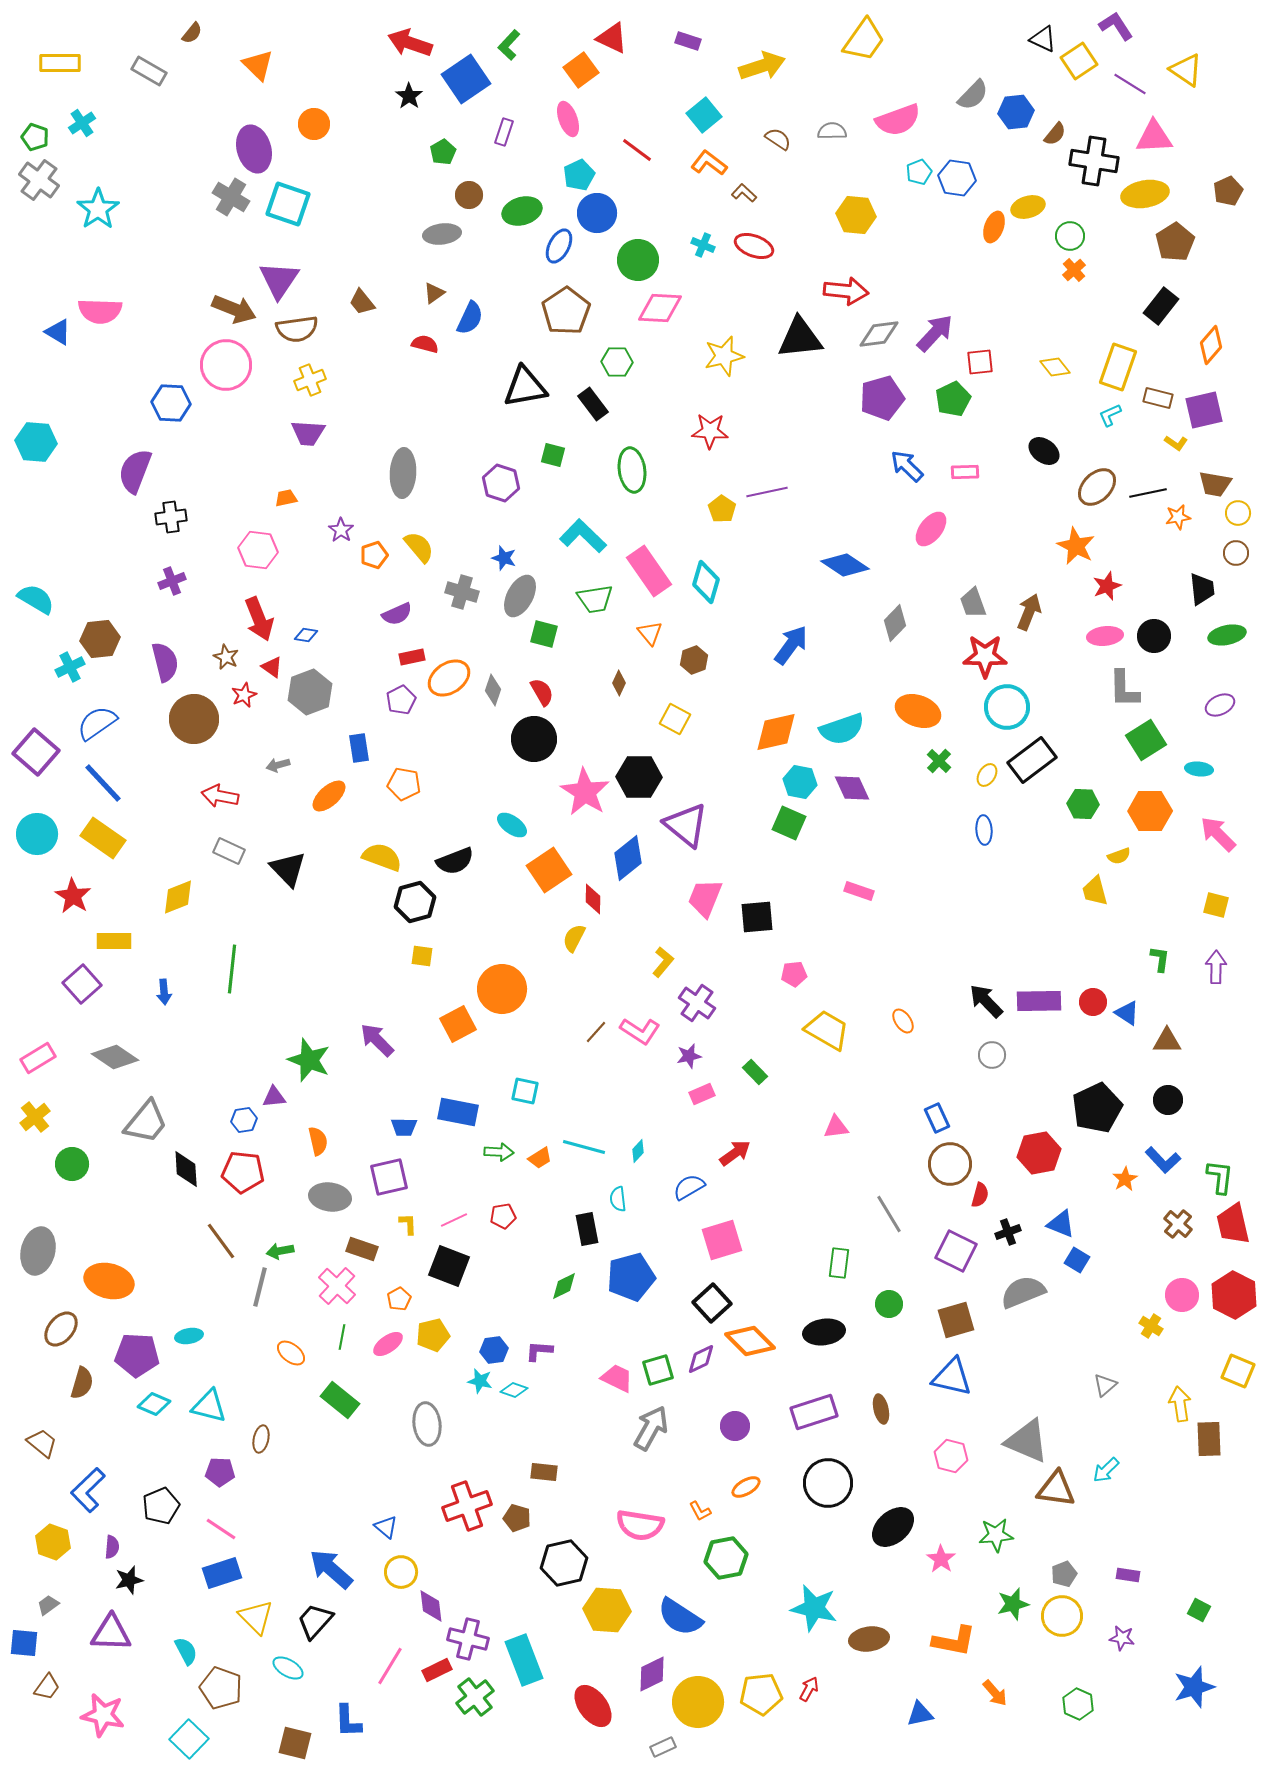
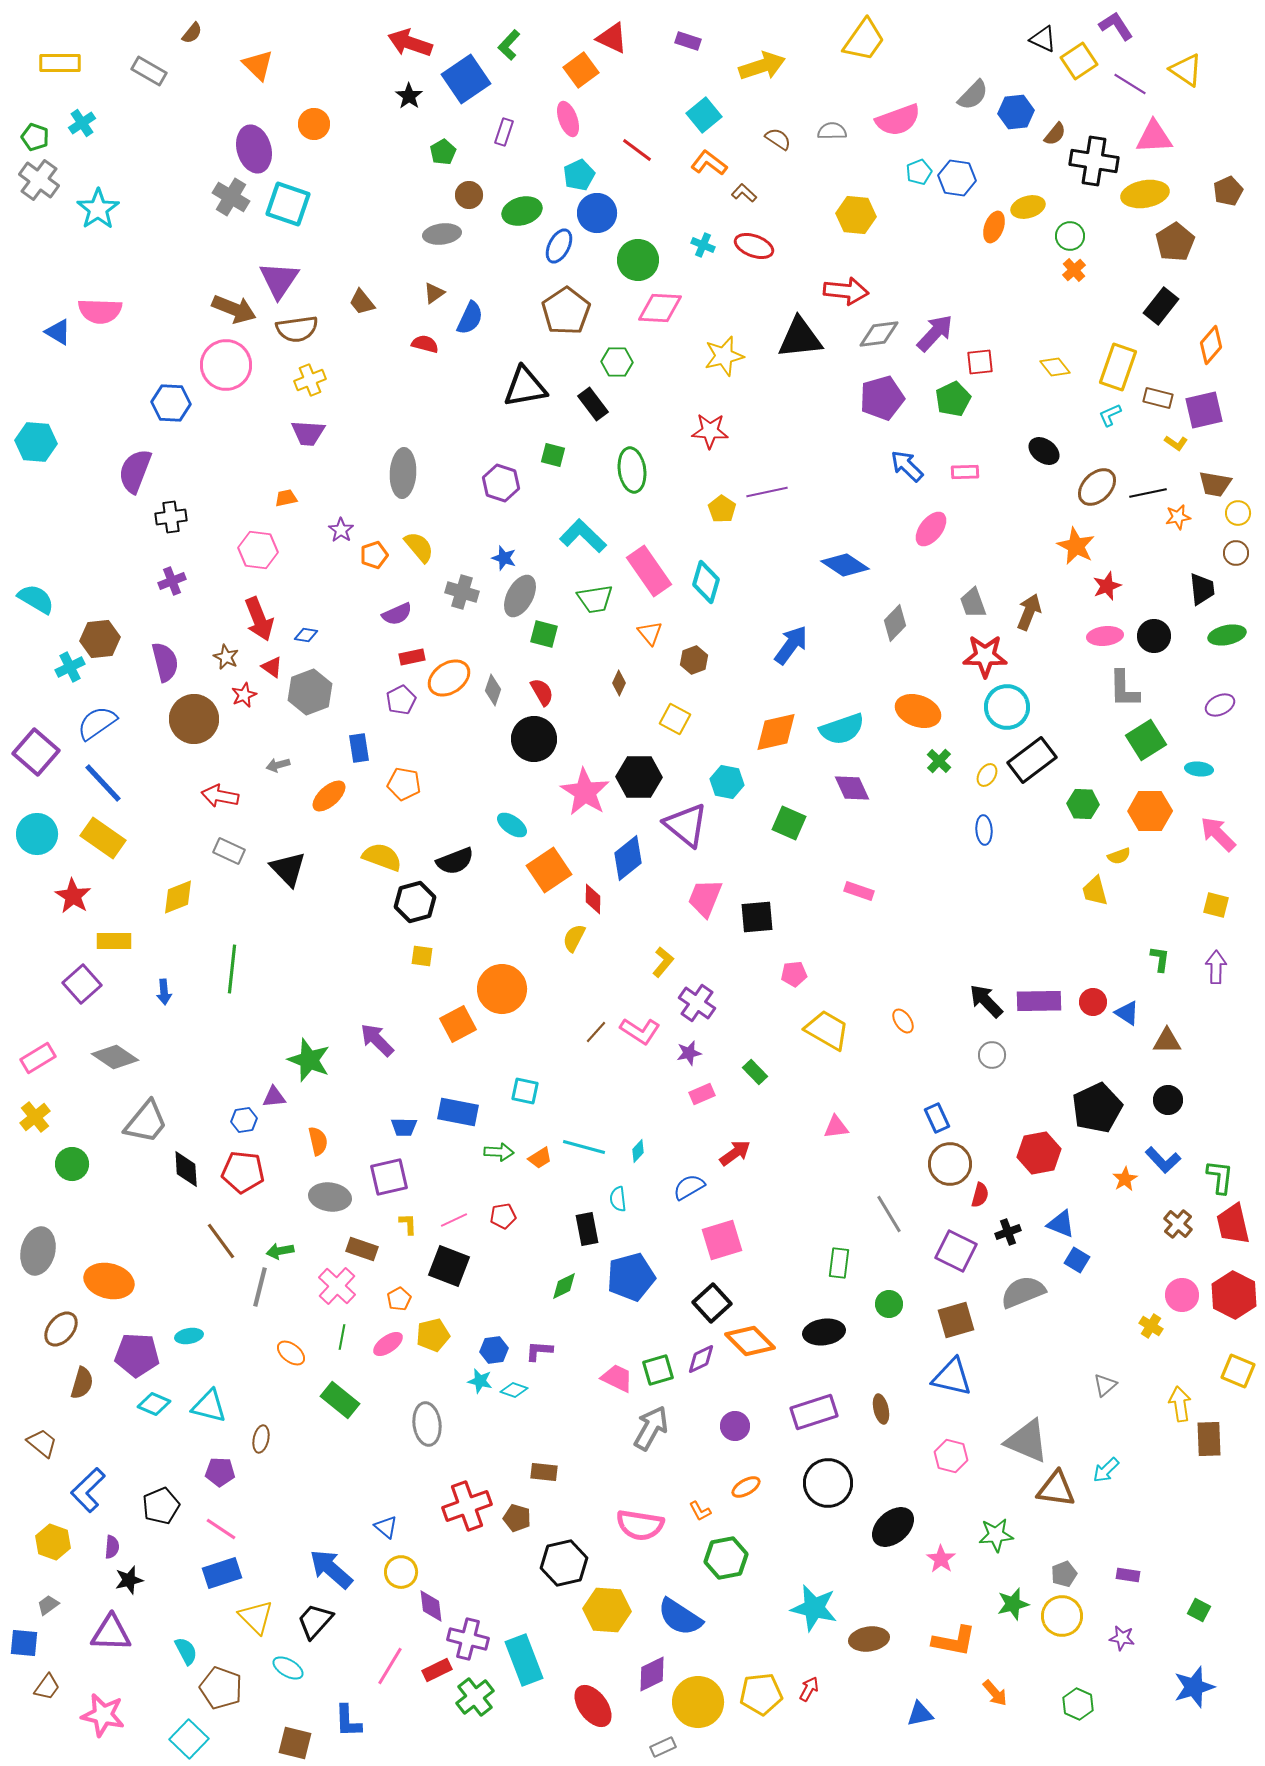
cyan hexagon at (800, 782): moved 73 px left
purple star at (689, 1056): moved 3 px up
